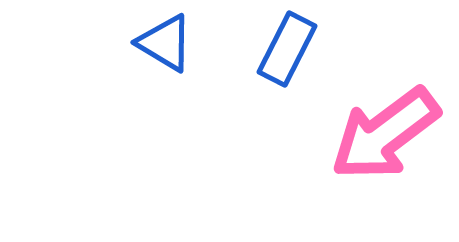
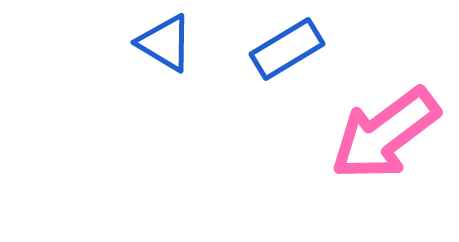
blue rectangle: rotated 32 degrees clockwise
